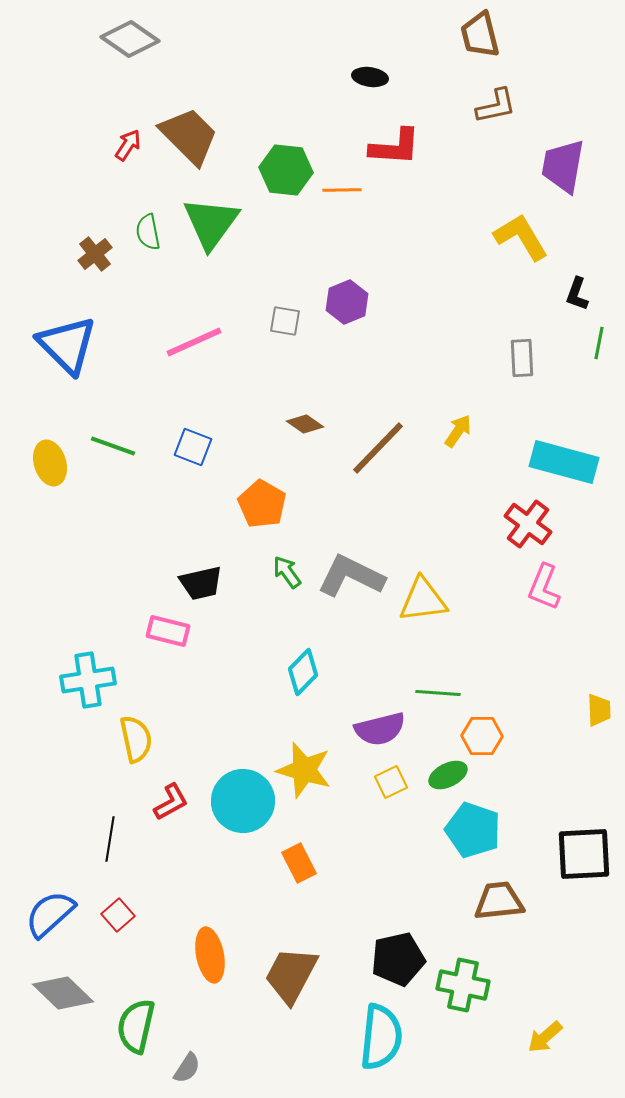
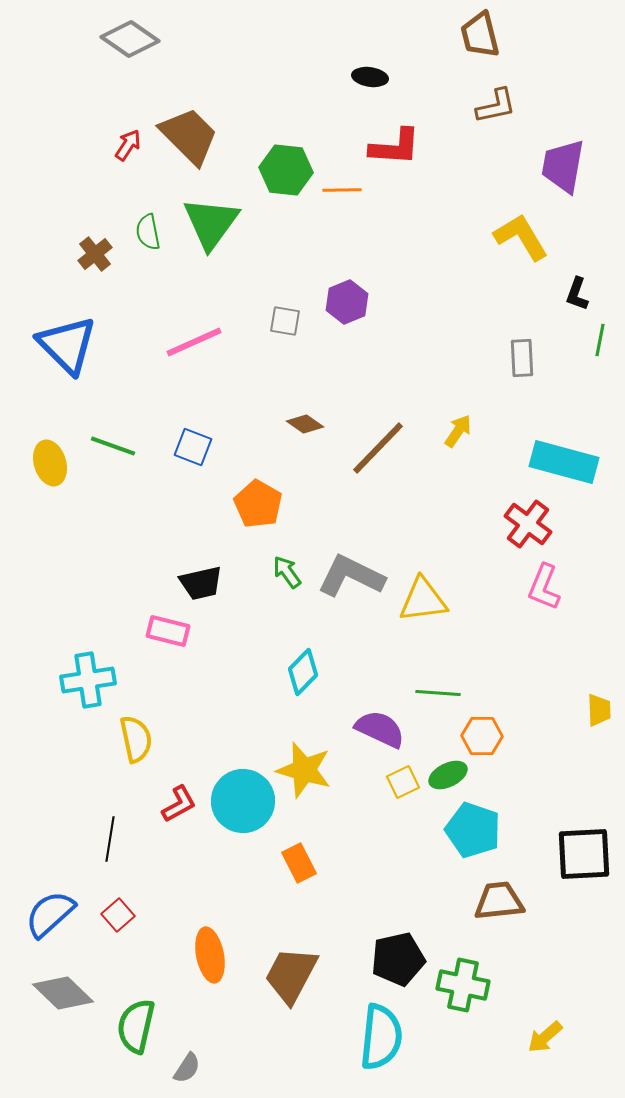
green line at (599, 343): moved 1 px right, 3 px up
orange pentagon at (262, 504): moved 4 px left
purple semicircle at (380, 729): rotated 141 degrees counterclockwise
yellow square at (391, 782): moved 12 px right
red L-shape at (171, 802): moved 8 px right, 2 px down
